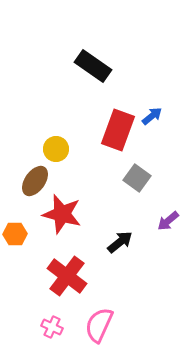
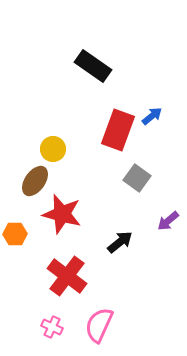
yellow circle: moved 3 px left
